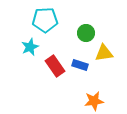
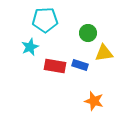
green circle: moved 2 px right
red rectangle: rotated 45 degrees counterclockwise
orange star: rotated 24 degrees clockwise
